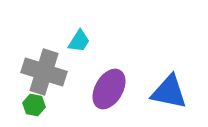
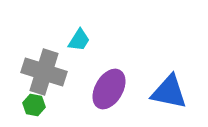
cyan trapezoid: moved 1 px up
